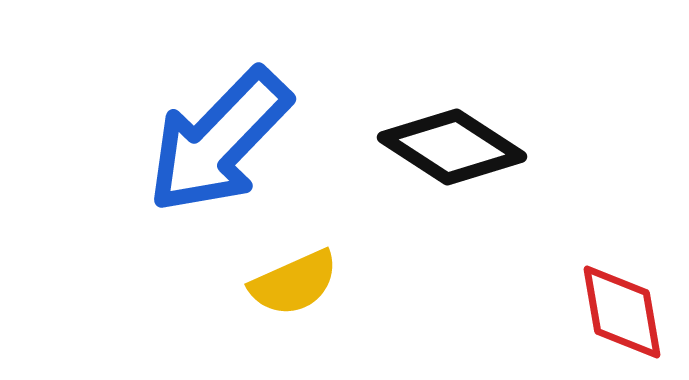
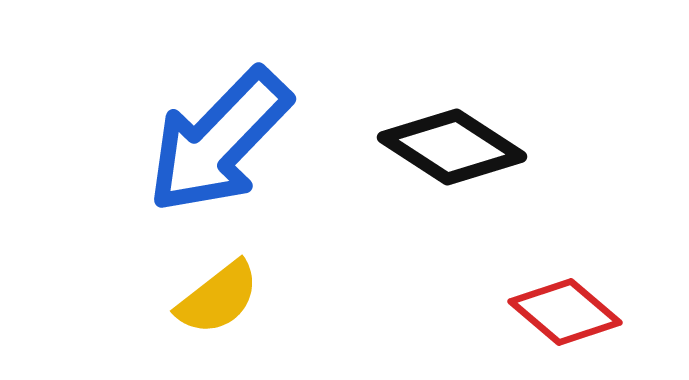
yellow semicircle: moved 76 px left, 15 px down; rotated 14 degrees counterclockwise
red diamond: moved 57 px left; rotated 40 degrees counterclockwise
